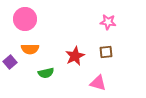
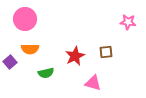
pink star: moved 20 px right
pink triangle: moved 5 px left
